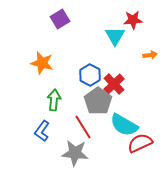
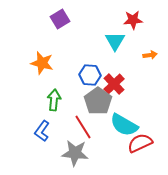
cyan triangle: moved 5 px down
blue hexagon: rotated 25 degrees counterclockwise
